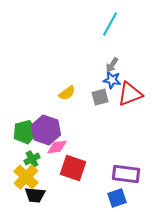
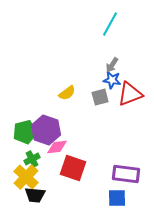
blue square: rotated 18 degrees clockwise
